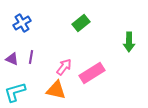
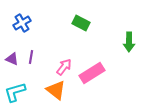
green rectangle: rotated 66 degrees clockwise
orange triangle: rotated 25 degrees clockwise
